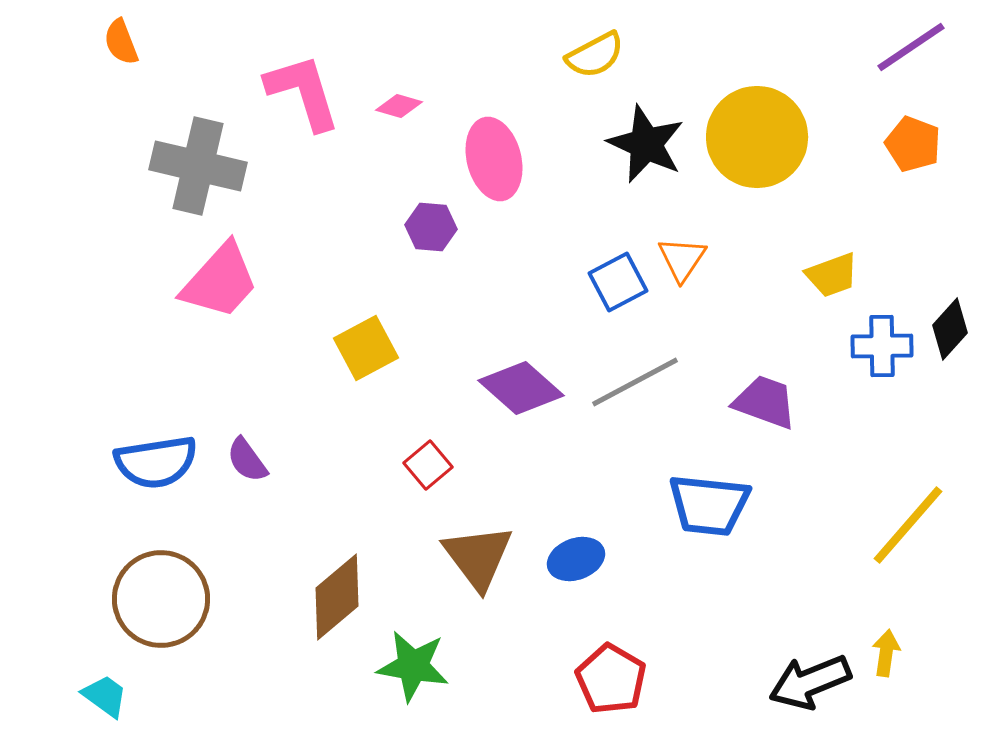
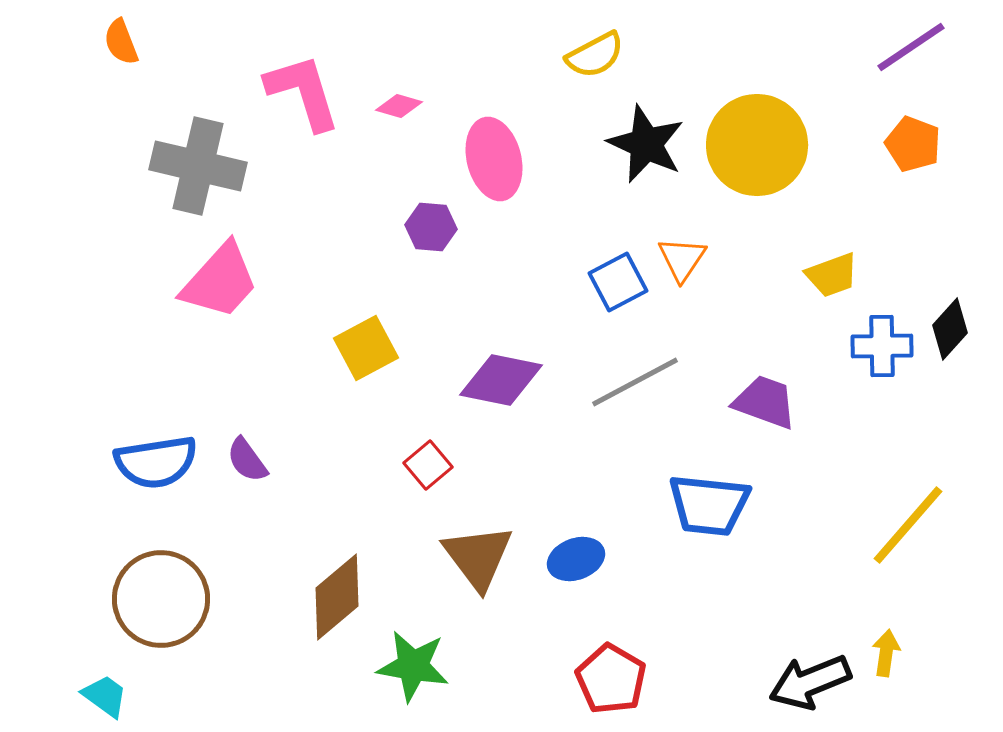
yellow circle: moved 8 px down
purple diamond: moved 20 px left, 8 px up; rotated 30 degrees counterclockwise
